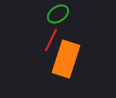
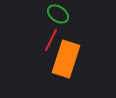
green ellipse: rotated 70 degrees clockwise
